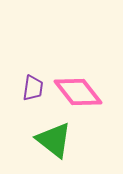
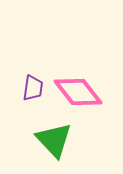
green triangle: rotated 9 degrees clockwise
